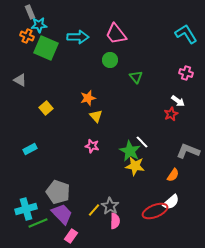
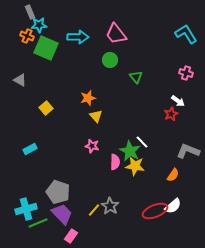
white semicircle: moved 2 px right, 4 px down
pink semicircle: moved 59 px up
